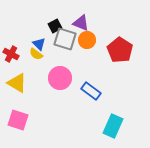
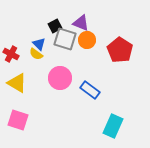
blue rectangle: moved 1 px left, 1 px up
